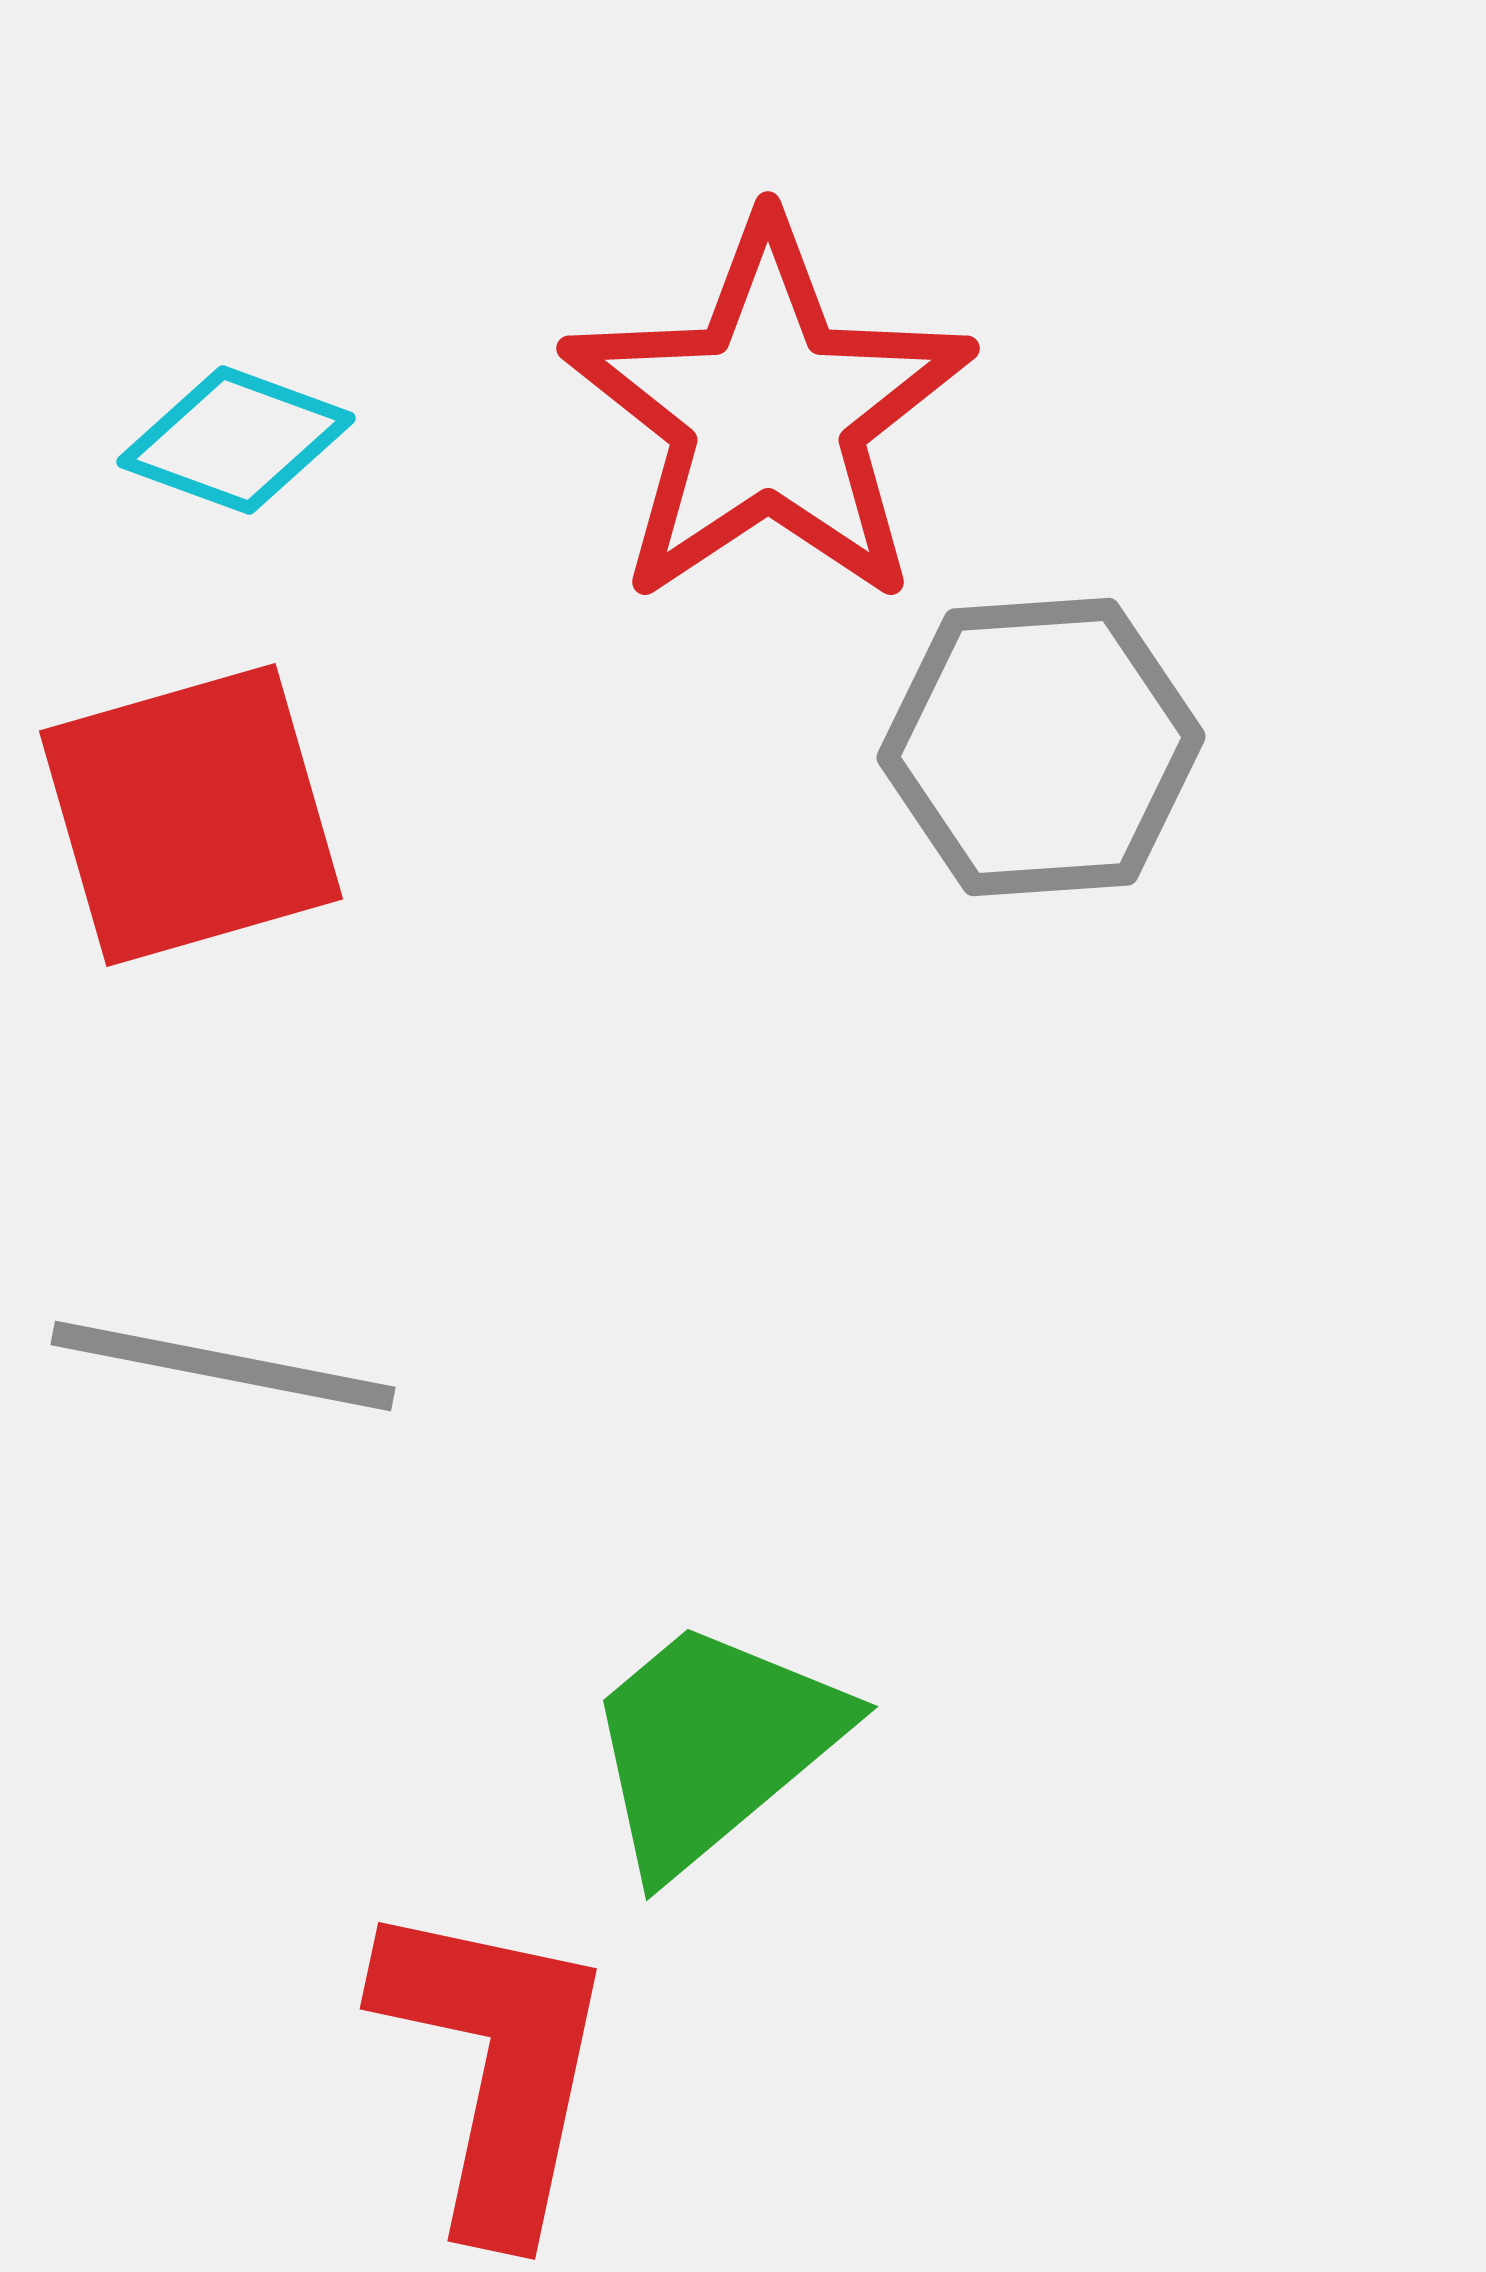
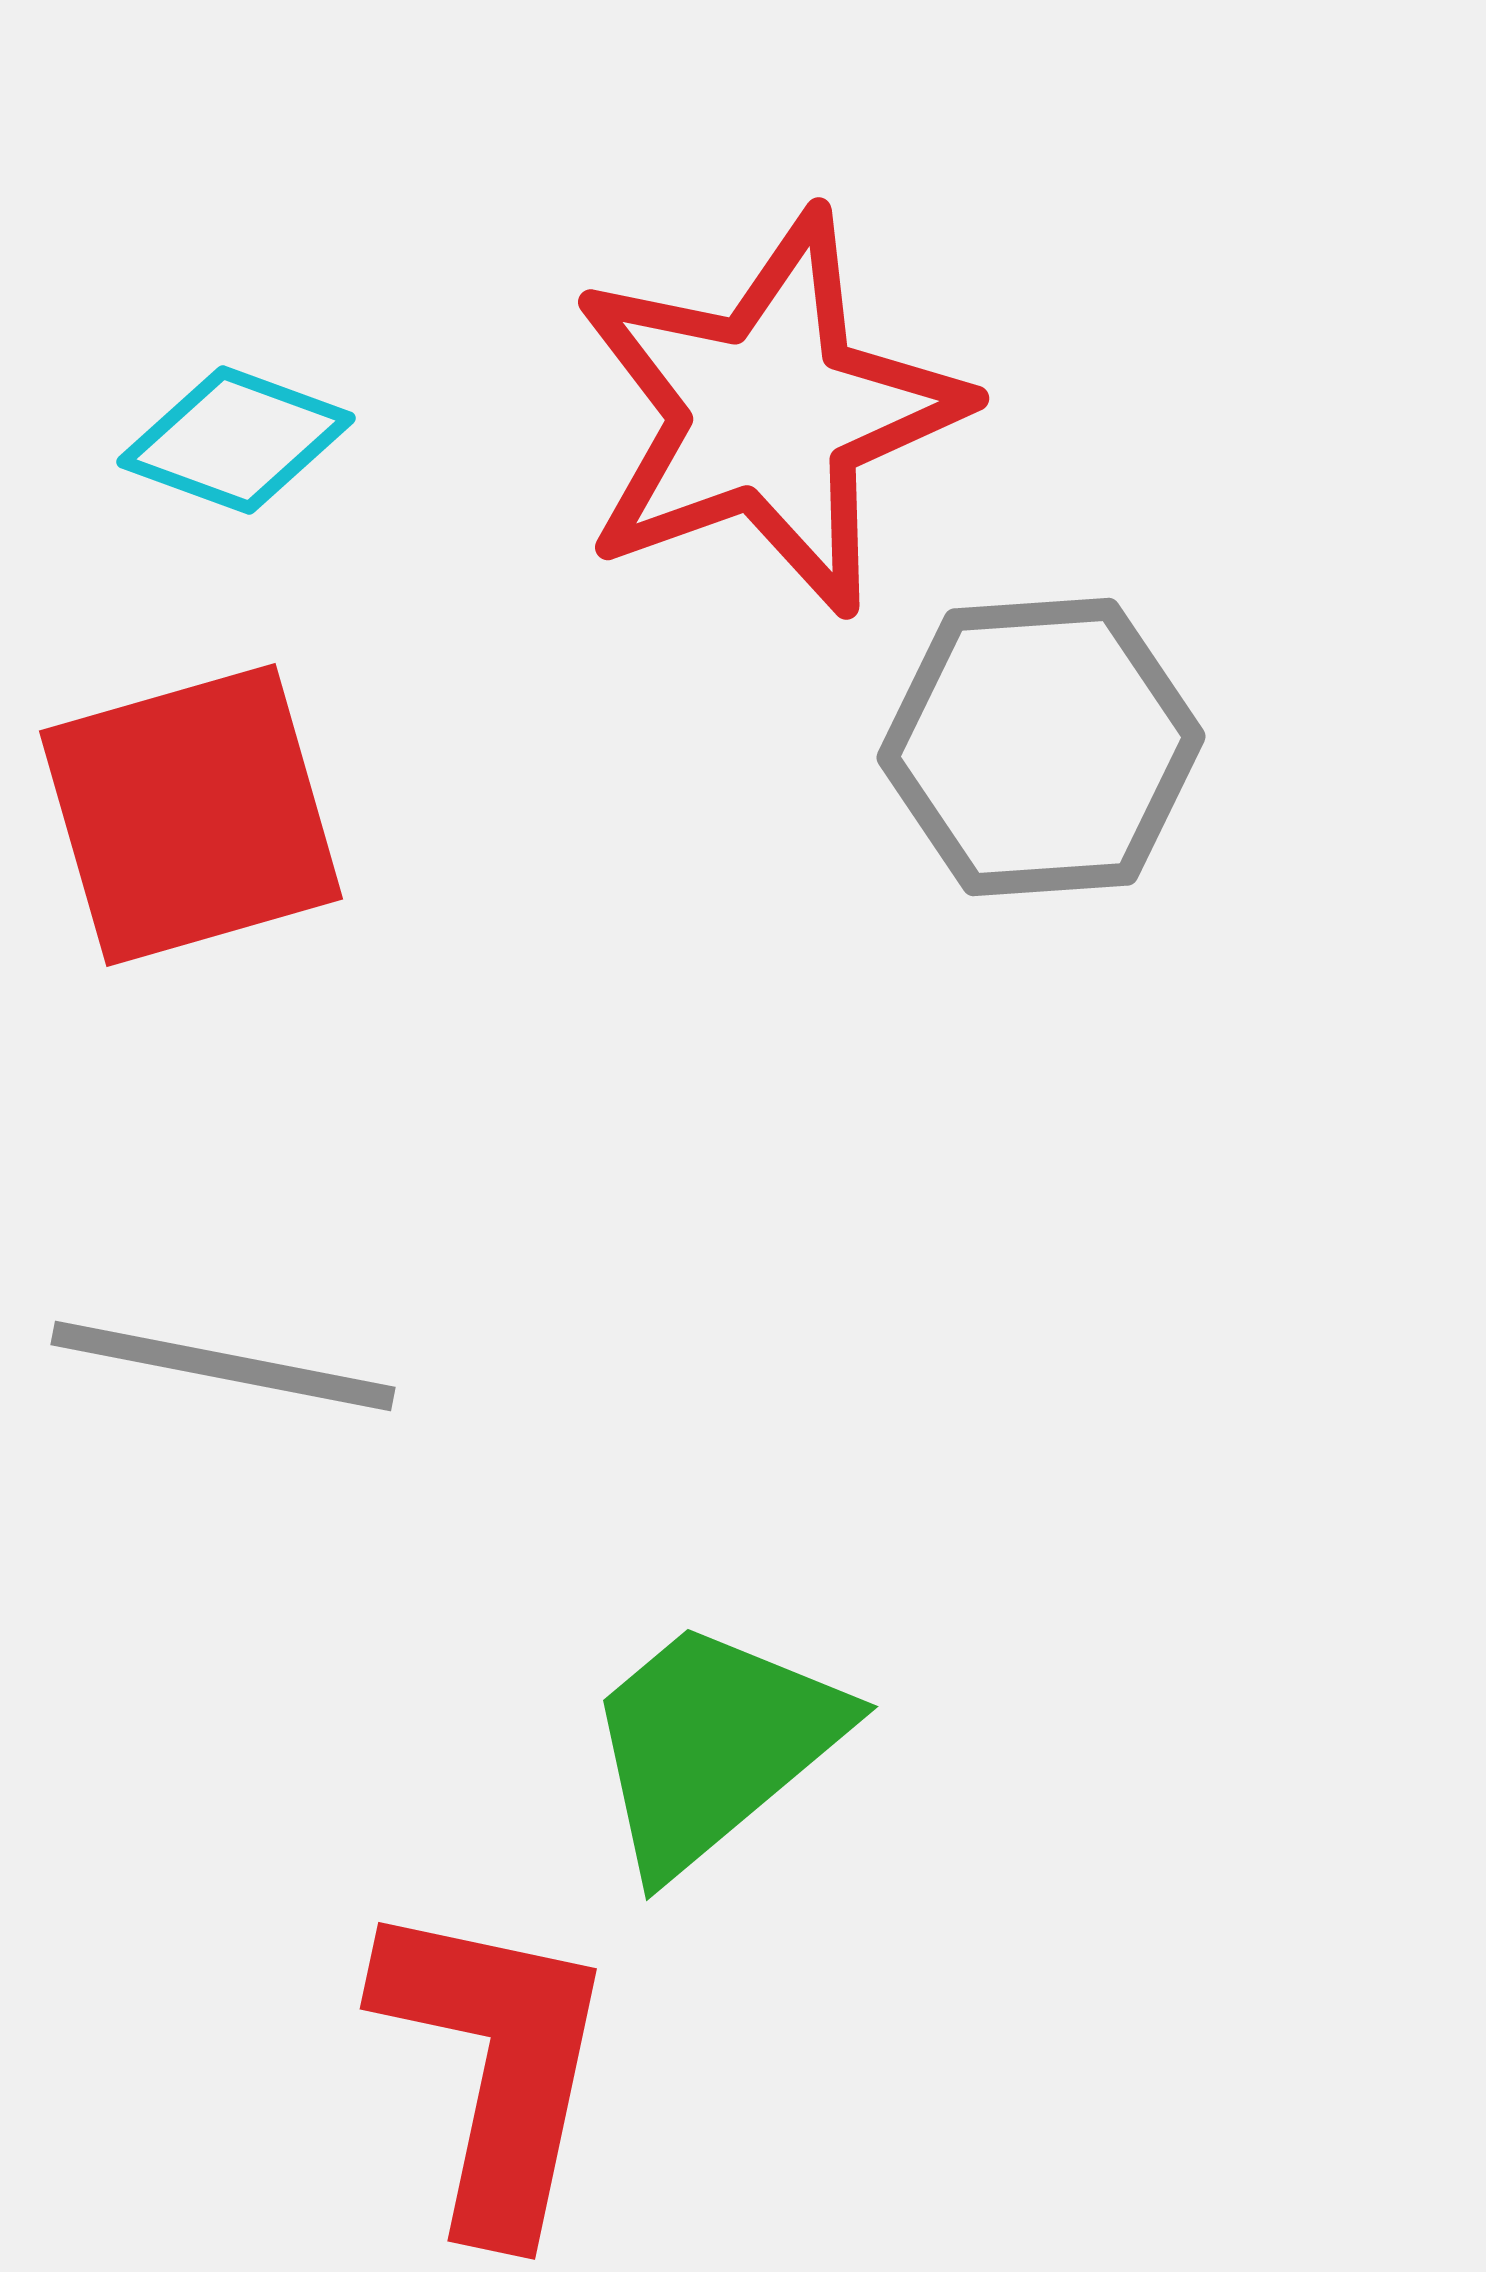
red star: rotated 14 degrees clockwise
